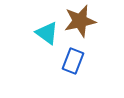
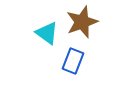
brown star: moved 2 px right, 1 px down; rotated 8 degrees counterclockwise
